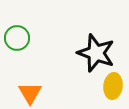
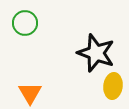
green circle: moved 8 px right, 15 px up
